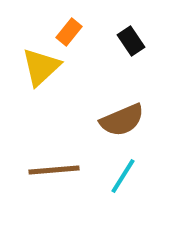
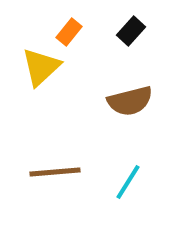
black rectangle: moved 10 px up; rotated 76 degrees clockwise
brown semicircle: moved 8 px right, 19 px up; rotated 9 degrees clockwise
brown line: moved 1 px right, 2 px down
cyan line: moved 5 px right, 6 px down
